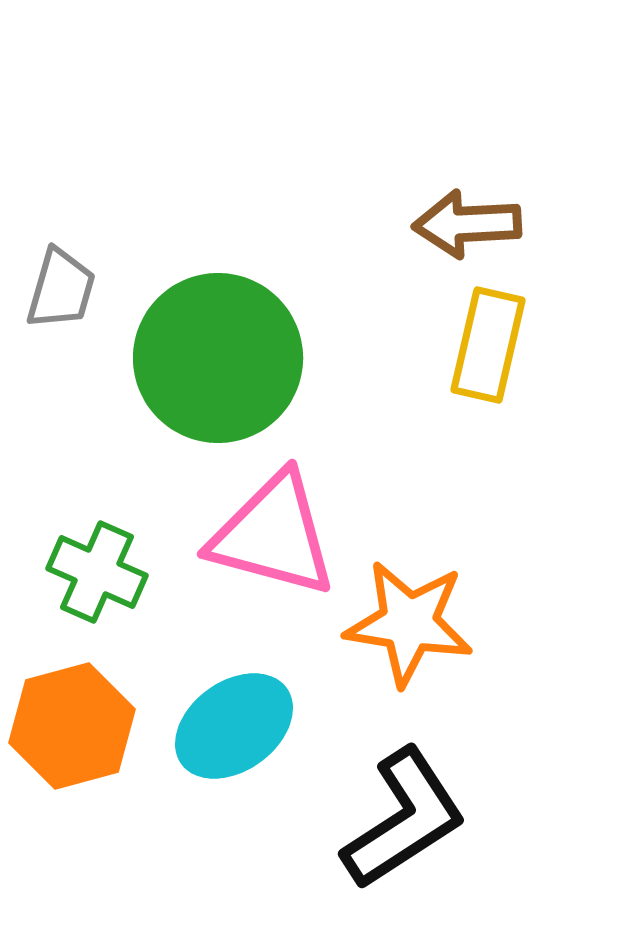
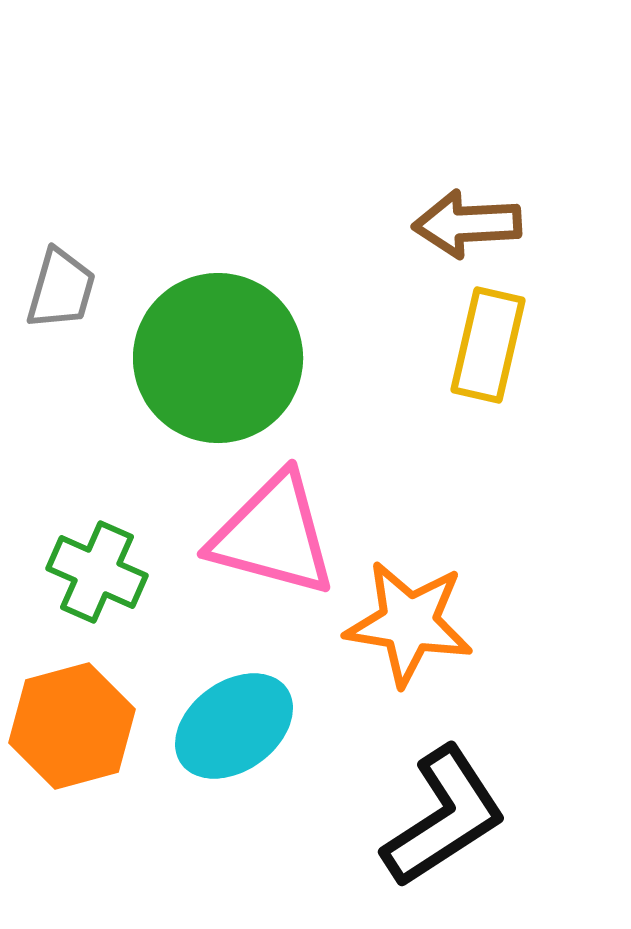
black L-shape: moved 40 px right, 2 px up
